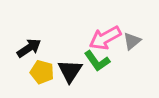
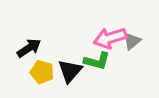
pink arrow: moved 5 px right; rotated 12 degrees clockwise
green L-shape: rotated 40 degrees counterclockwise
black triangle: rotated 8 degrees clockwise
